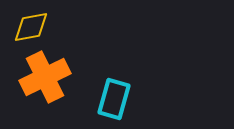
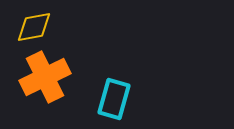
yellow diamond: moved 3 px right
